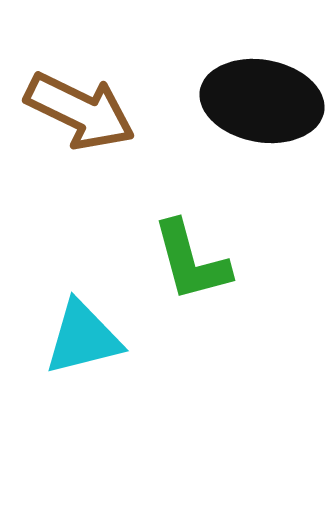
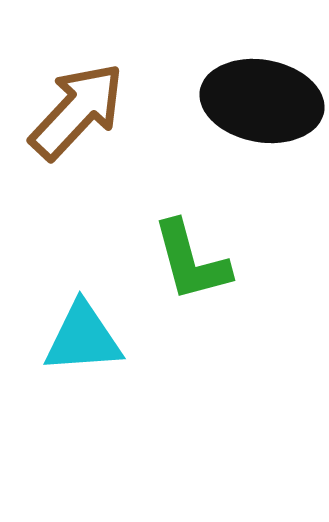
brown arrow: moved 3 px left; rotated 73 degrees counterclockwise
cyan triangle: rotated 10 degrees clockwise
